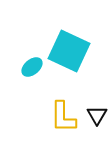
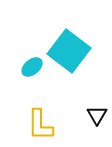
cyan square: rotated 12 degrees clockwise
yellow L-shape: moved 23 px left, 8 px down
